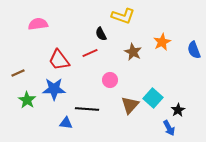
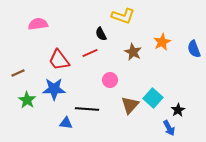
blue semicircle: moved 1 px up
